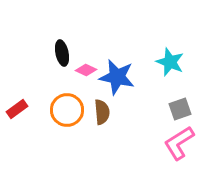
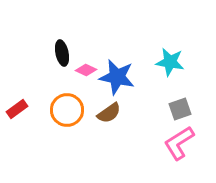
cyan star: rotated 12 degrees counterclockwise
brown semicircle: moved 7 px right, 1 px down; rotated 60 degrees clockwise
